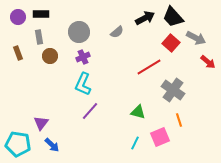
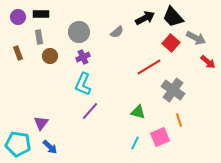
blue arrow: moved 2 px left, 2 px down
